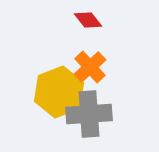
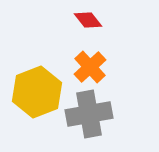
yellow hexagon: moved 22 px left
gray cross: rotated 6 degrees counterclockwise
